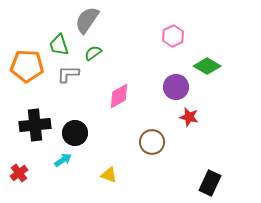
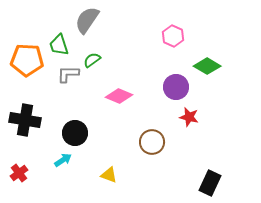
pink hexagon: rotated 10 degrees counterclockwise
green semicircle: moved 1 px left, 7 px down
orange pentagon: moved 6 px up
pink diamond: rotated 52 degrees clockwise
black cross: moved 10 px left, 5 px up; rotated 16 degrees clockwise
